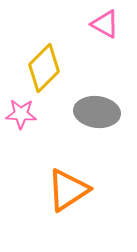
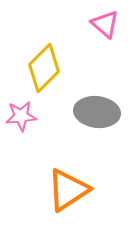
pink triangle: rotated 12 degrees clockwise
pink star: moved 2 px down; rotated 8 degrees counterclockwise
